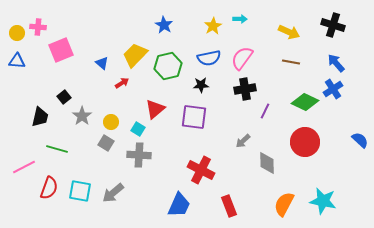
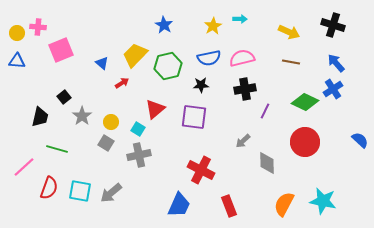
pink semicircle at (242, 58): rotated 40 degrees clockwise
gray cross at (139, 155): rotated 15 degrees counterclockwise
pink line at (24, 167): rotated 15 degrees counterclockwise
gray arrow at (113, 193): moved 2 px left
